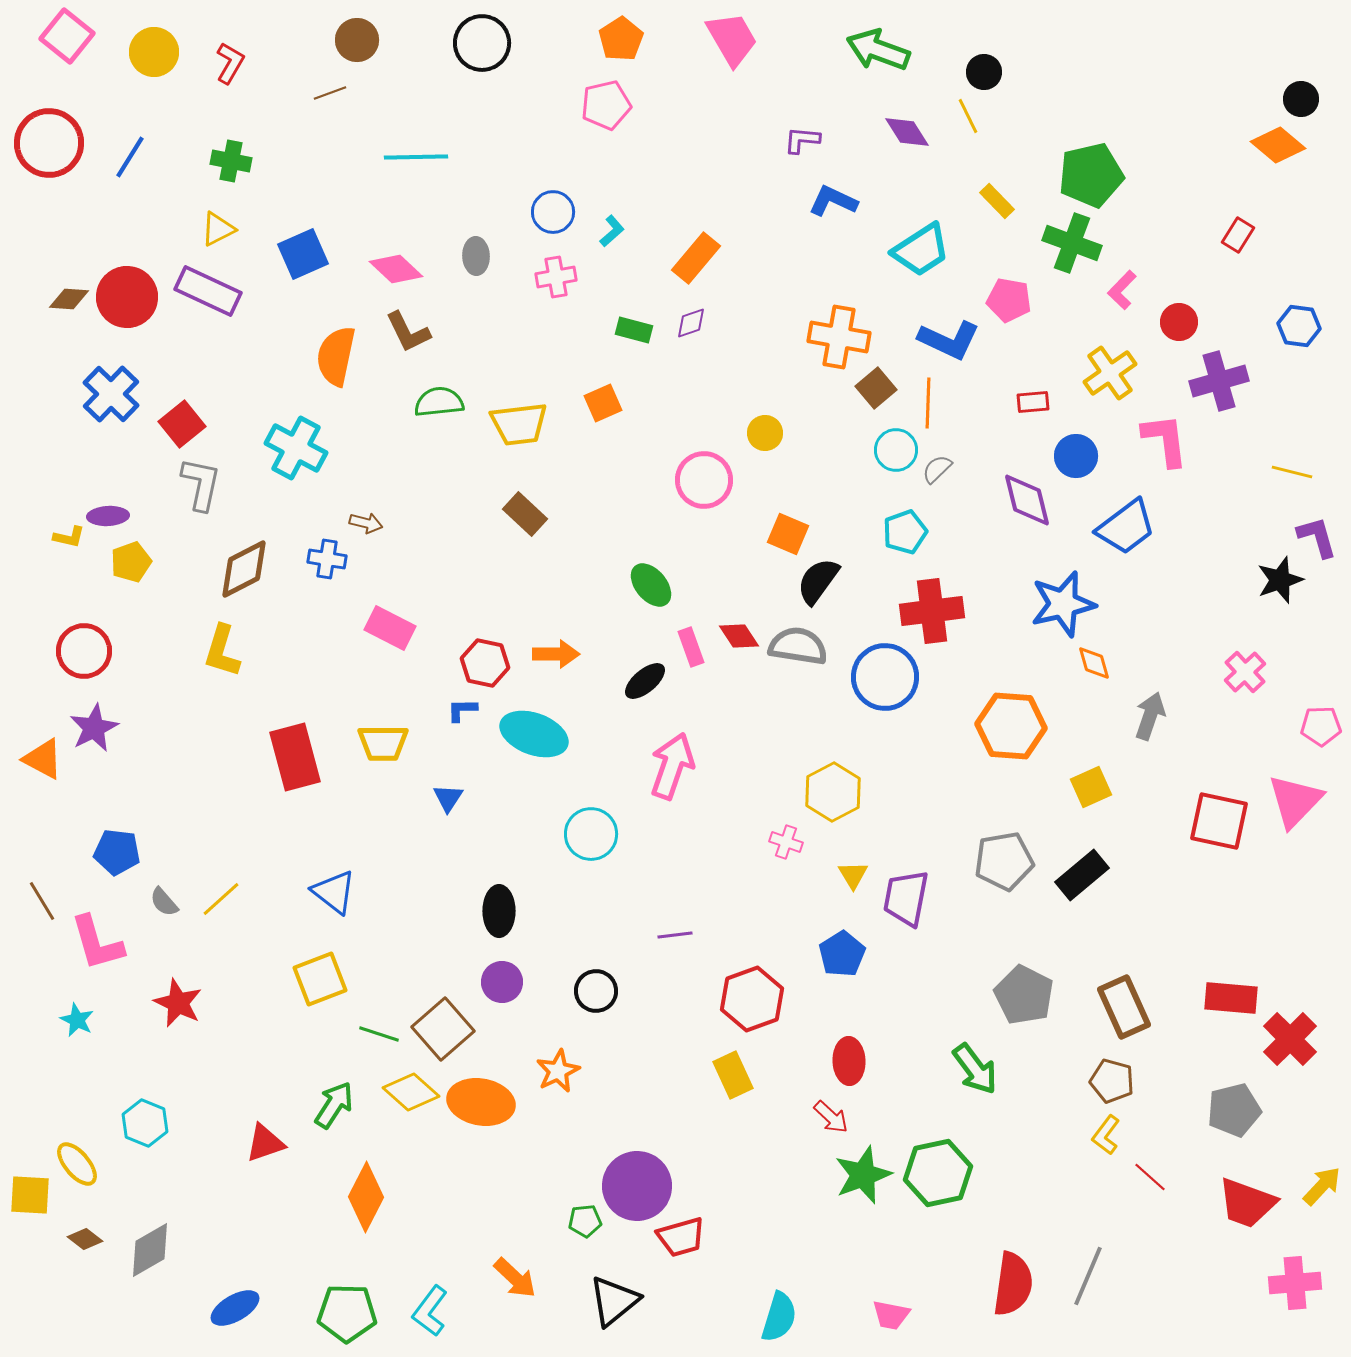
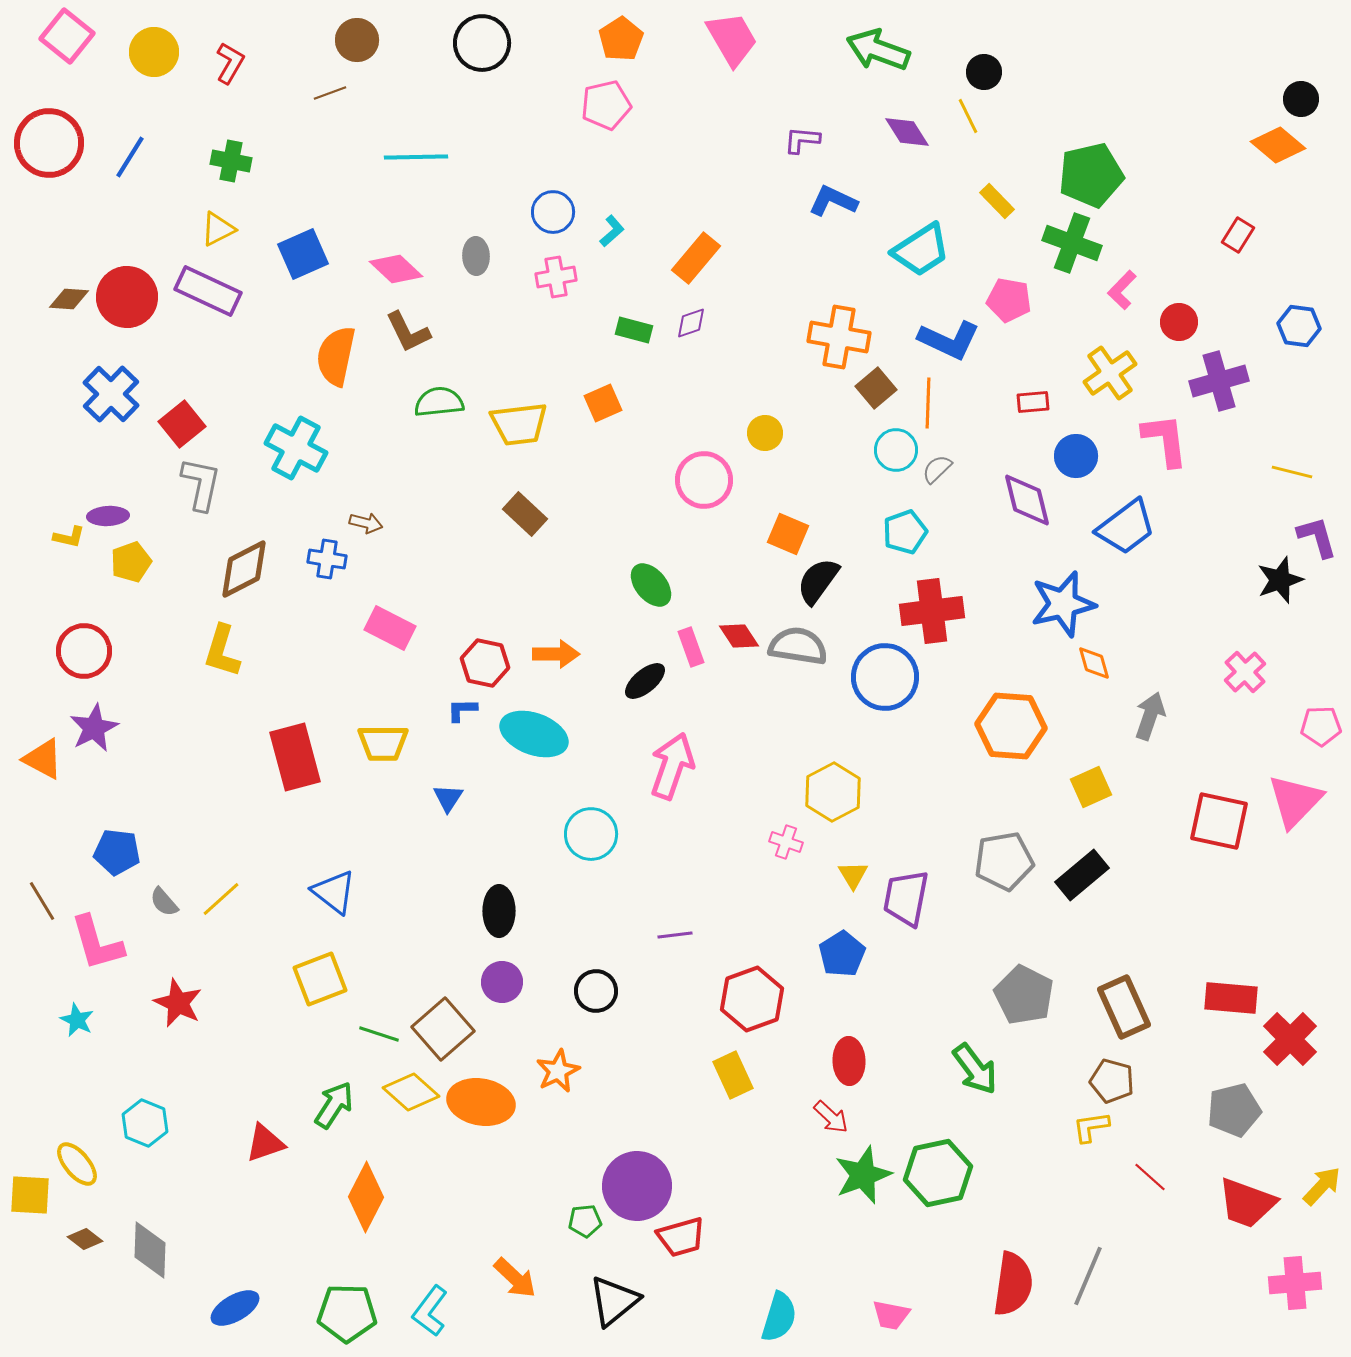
yellow L-shape at (1106, 1135): moved 15 px left, 8 px up; rotated 45 degrees clockwise
gray diamond at (150, 1250): rotated 58 degrees counterclockwise
